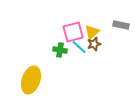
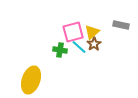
brown star: rotated 16 degrees counterclockwise
